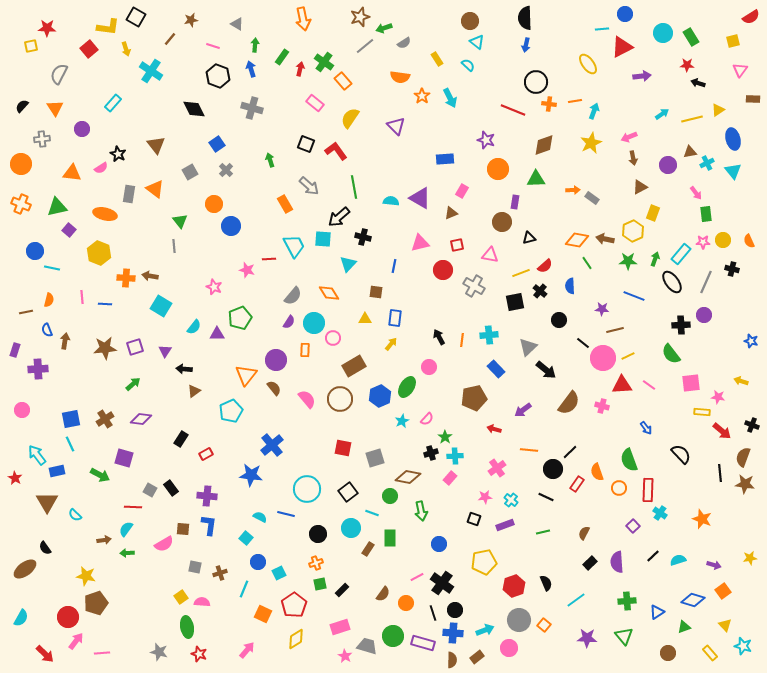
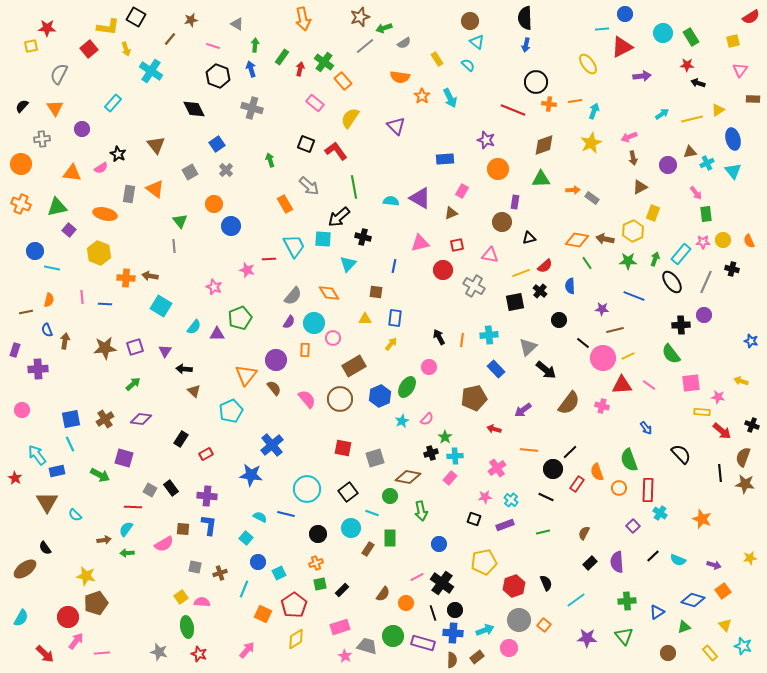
green triangle at (536, 179): moved 5 px right
brown triangle at (194, 391): rotated 40 degrees counterclockwise
cyan semicircle at (678, 560): rotated 140 degrees counterclockwise
